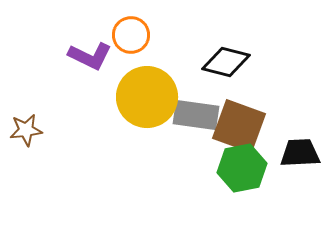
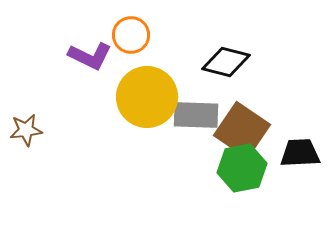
gray rectangle: rotated 6 degrees counterclockwise
brown square: moved 3 px right, 4 px down; rotated 14 degrees clockwise
